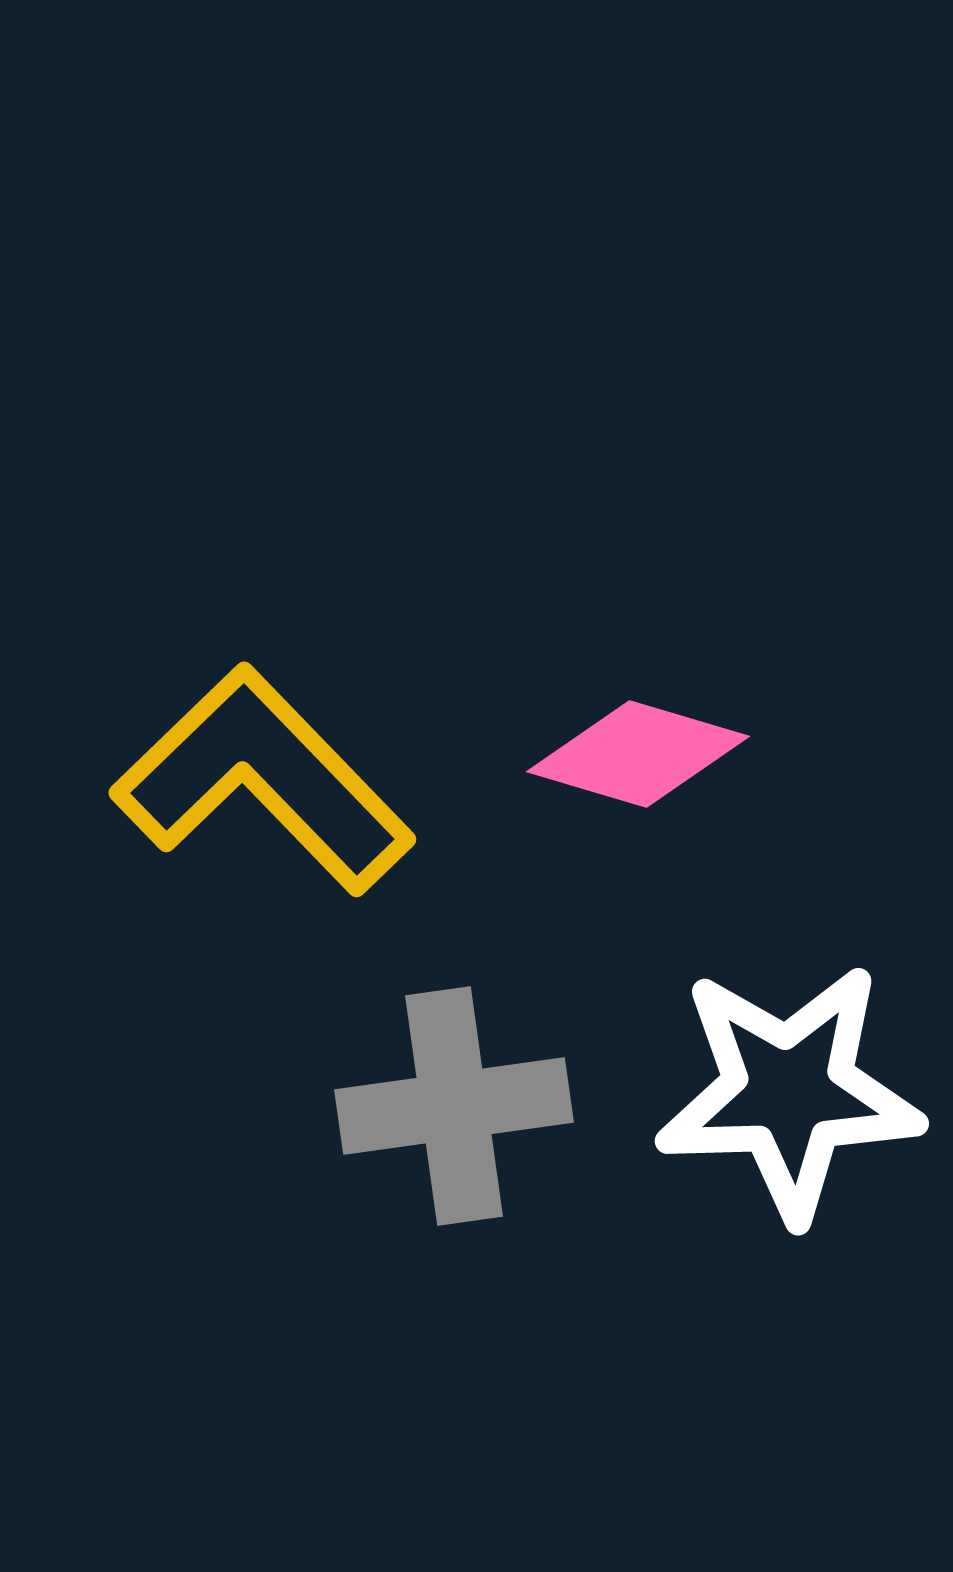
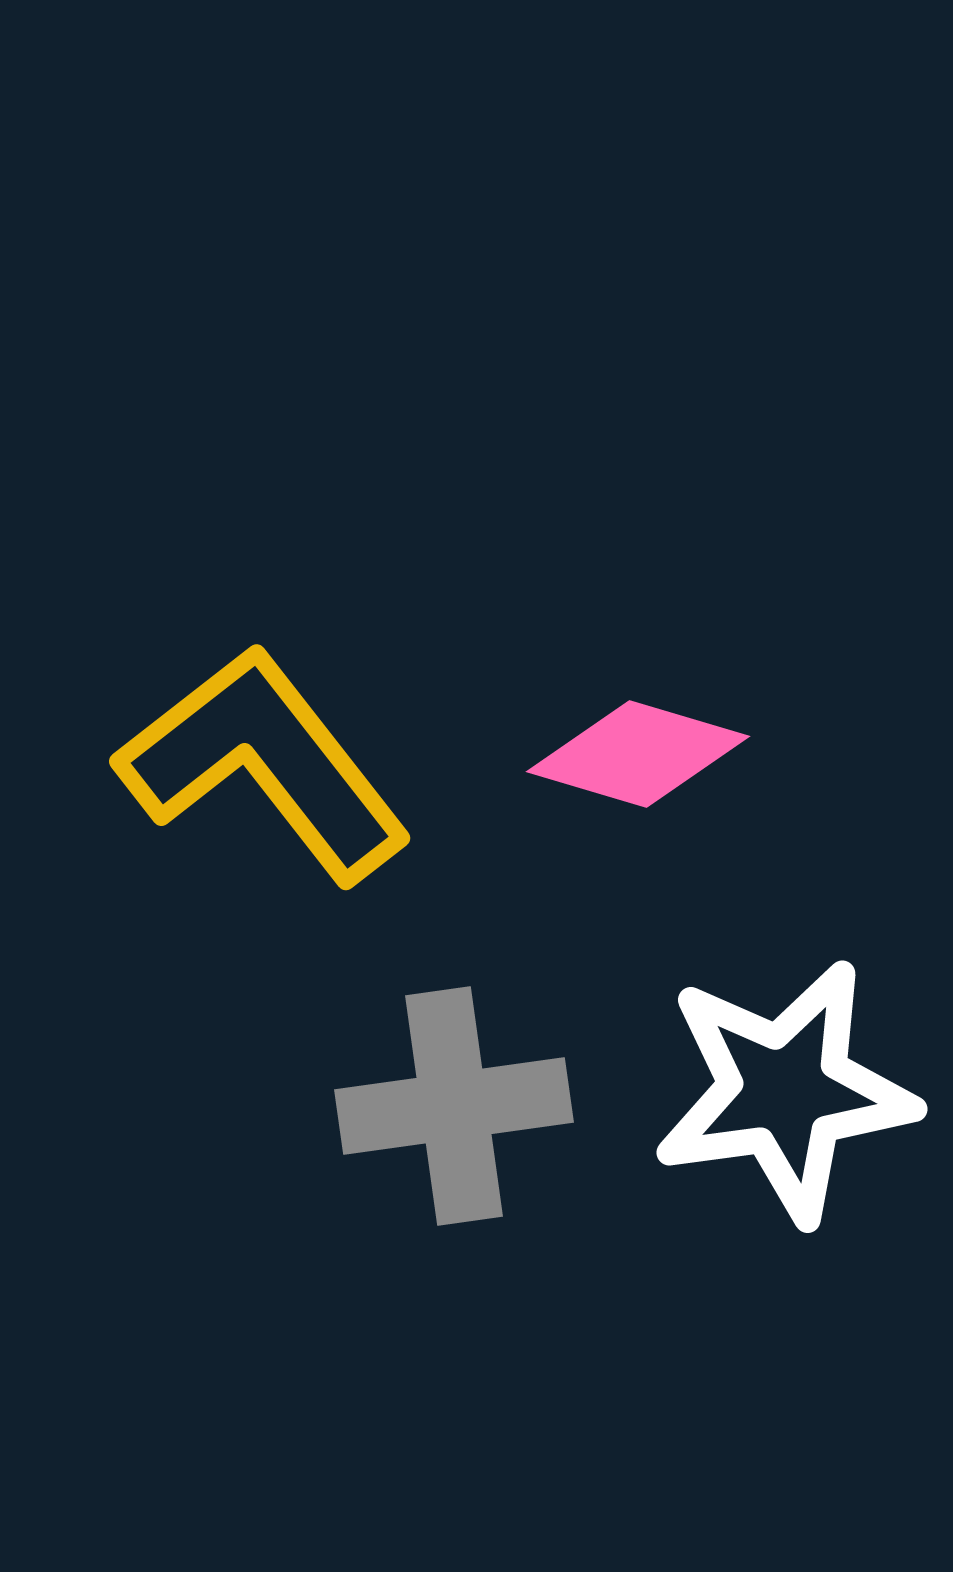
yellow L-shape: moved 1 px right, 16 px up; rotated 6 degrees clockwise
white star: moved 4 px left, 1 px up; rotated 6 degrees counterclockwise
